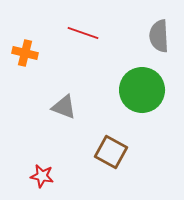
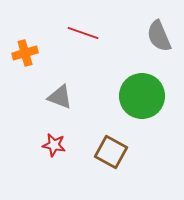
gray semicircle: rotated 20 degrees counterclockwise
orange cross: rotated 30 degrees counterclockwise
green circle: moved 6 px down
gray triangle: moved 4 px left, 10 px up
red star: moved 12 px right, 31 px up
